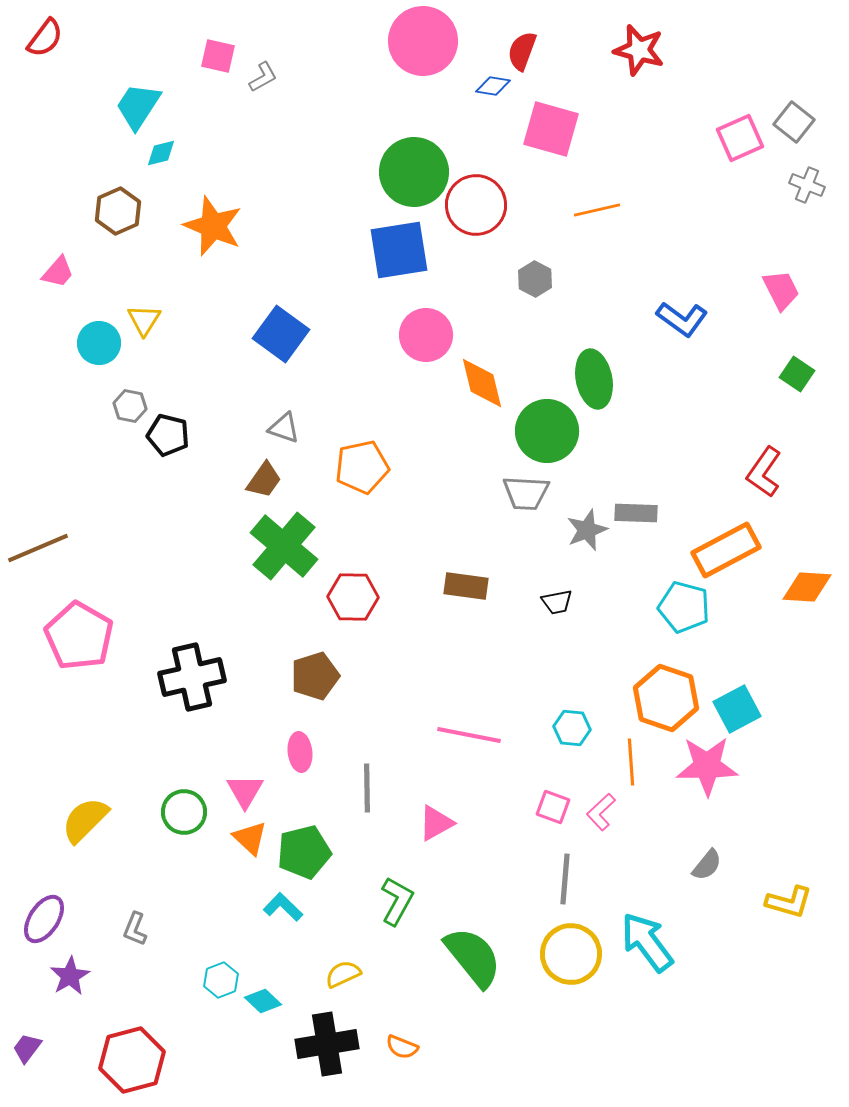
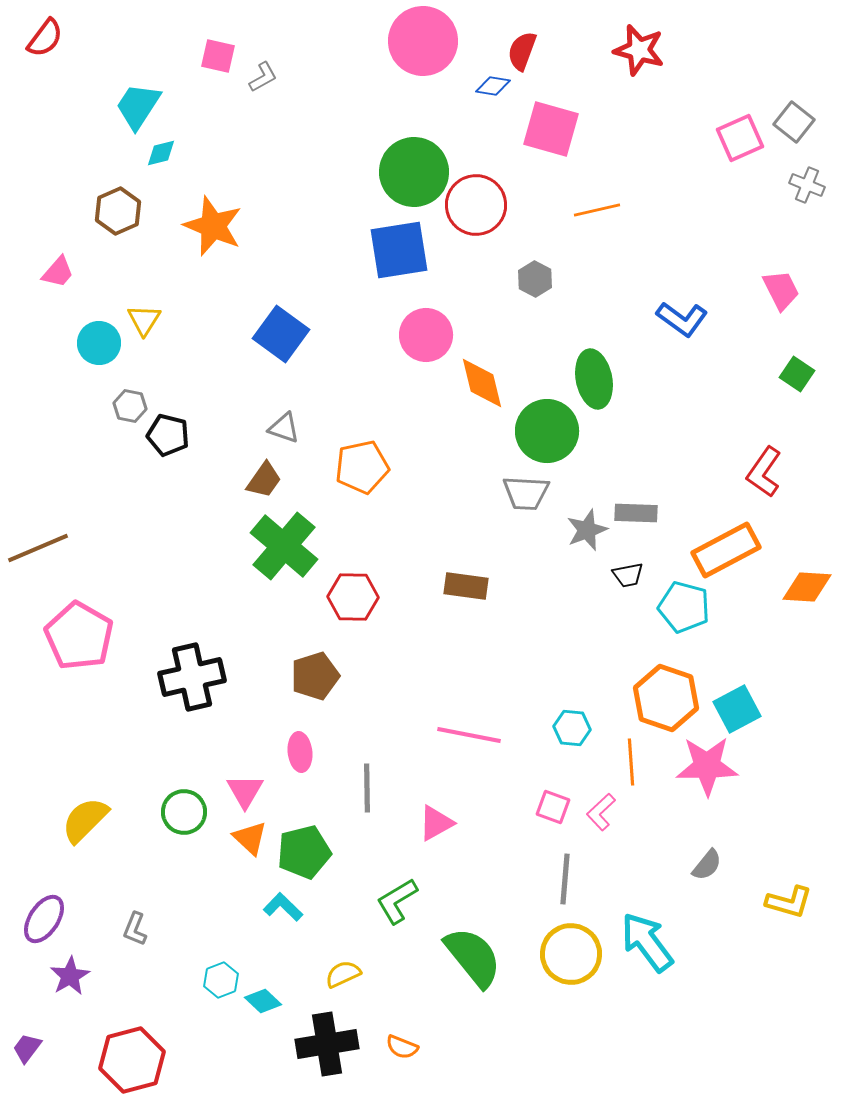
black trapezoid at (557, 602): moved 71 px right, 27 px up
green L-shape at (397, 901): rotated 150 degrees counterclockwise
